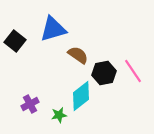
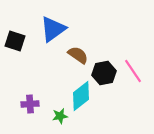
blue triangle: rotated 20 degrees counterclockwise
black square: rotated 20 degrees counterclockwise
purple cross: rotated 24 degrees clockwise
green star: moved 1 px right, 1 px down
